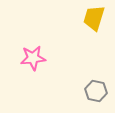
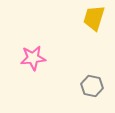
gray hexagon: moved 4 px left, 5 px up
